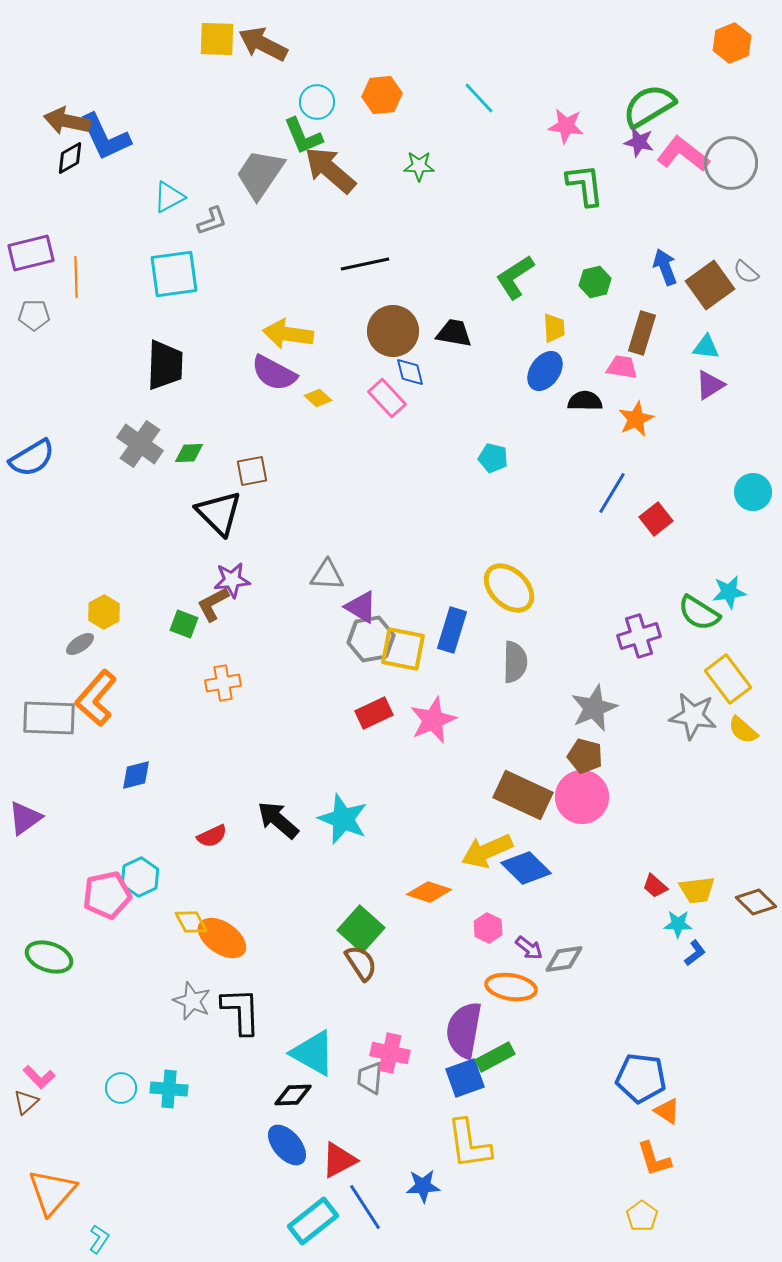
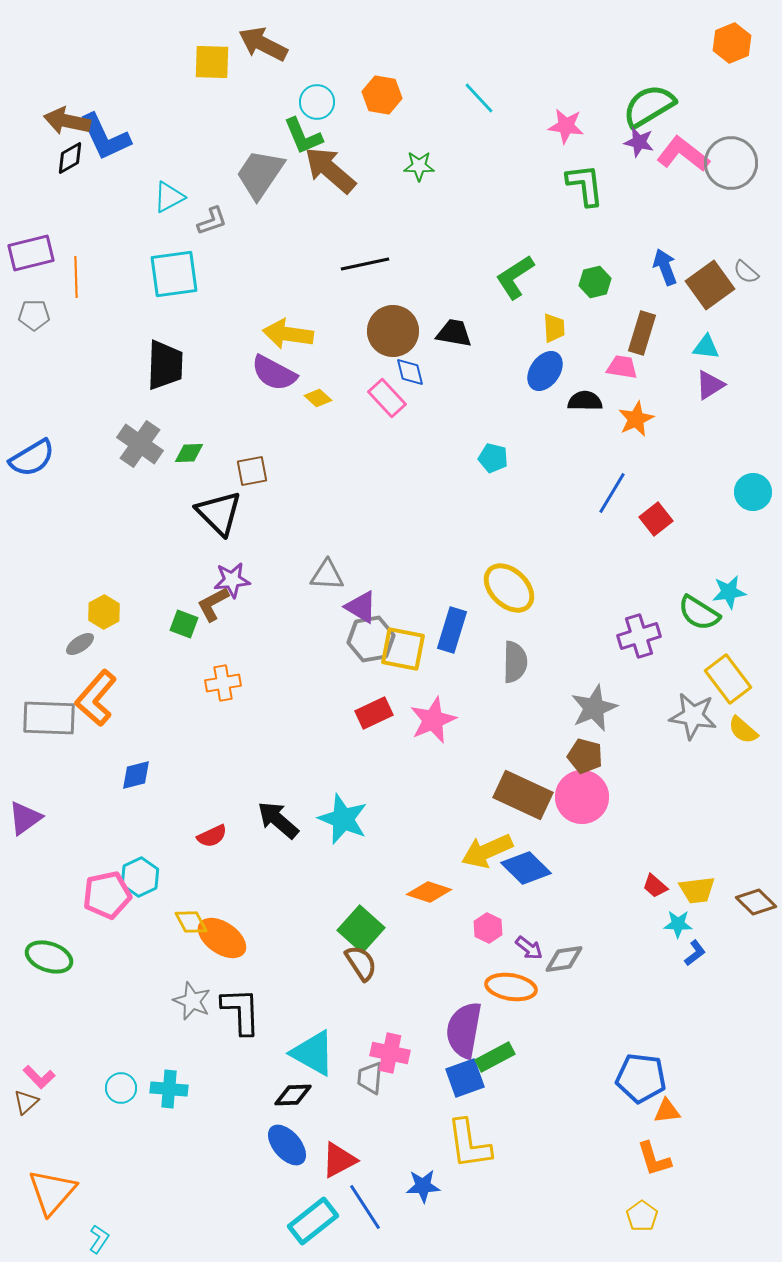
yellow square at (217, 39): moved 5 px left, 23 px down
orange hexagon at (382, 95): rotated 15 degrees clockwise
orange triangle at (667, 1111): rotated 40 degrees counterclockwise
